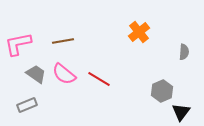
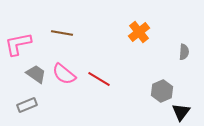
brown line: moved 1 px left, 8 px up; rotated 20 degrees clockwise
